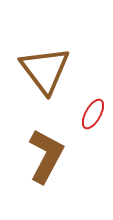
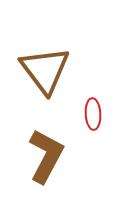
red ellipse: rotated 32 degrees counterclockwise
